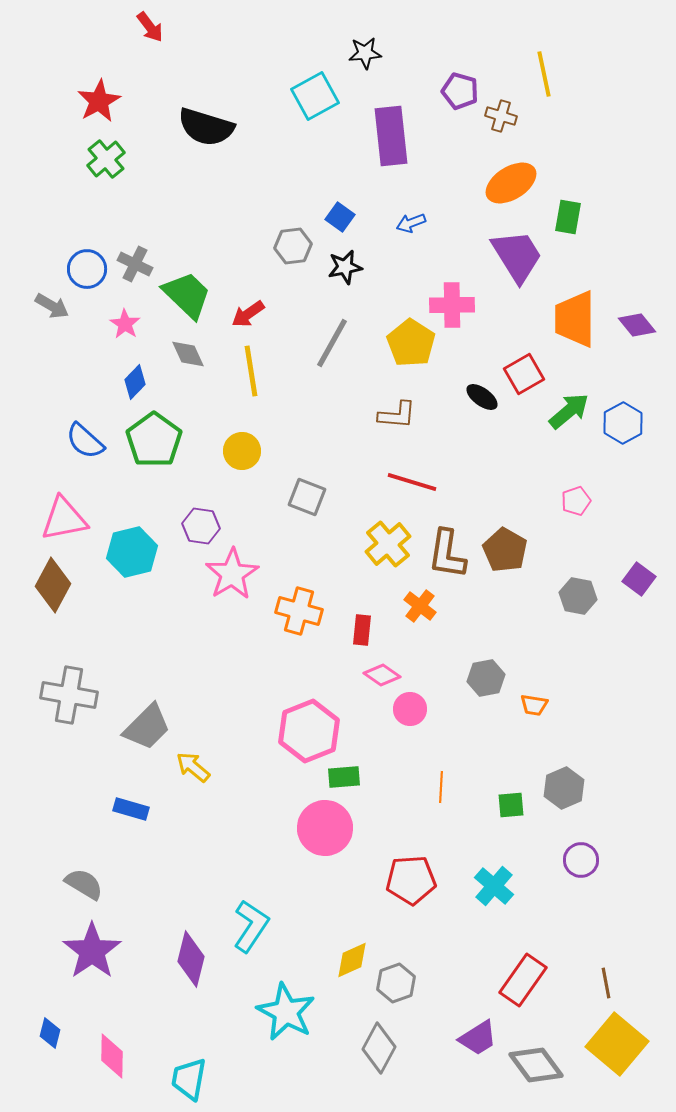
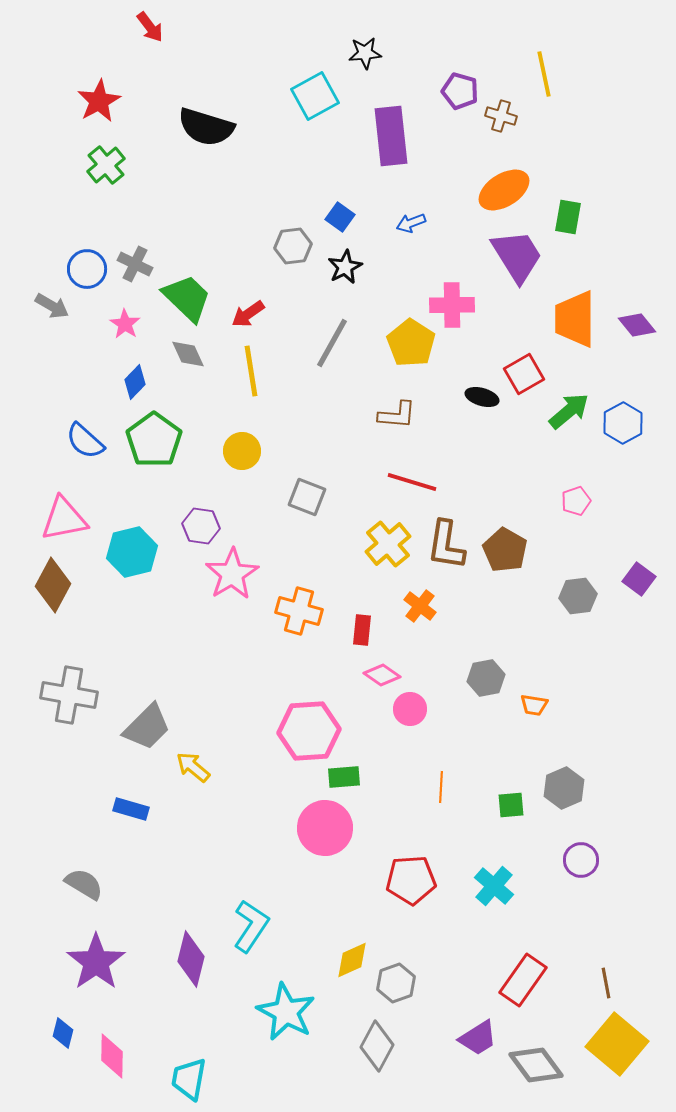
green cross at (106, 159): moved 6 px down
orange ellipse at (511, 183): moved 7 px left, 7 px down
black star at (345, 267): rotated 16 degrees counterclockwise
green trapezoid at (187, 295): moved 3 px down
black ellipse at (482, 397): rotated 20 degrees counterclockwise
brown L-shape at (447, 554): moved 1 px left, 9 px up
gray hexagon at (578, 596): rotated 18 degrees counterclockwise
pink hexagon at (309, 731): rotated 18 degrees clockwise
purple star at (92, 951): moved 4 px right, 11 px down
blue diamond at (50, 1033): moved 13 px right
gray diamond at (379, 1048): moved 2 px left, 2 px up
